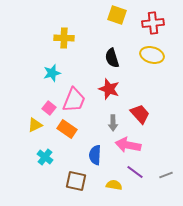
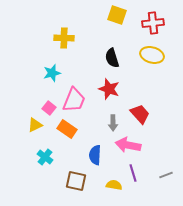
purple line: moved 2 px left, 1 px down; rotated 36 degrees clockwise
